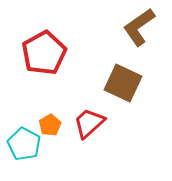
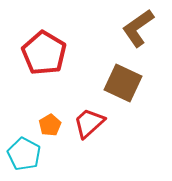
brown L-shape: moved 1 px left, 1 px down
red pentagon: rotated 12 degrees counterclockwise
cyan pentagon: moved 10 px down
